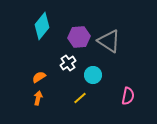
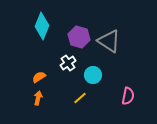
cyan diamond: rotated 16 degrees counterclockwise
purple hexagon: rotated 20 degrees clockwise
